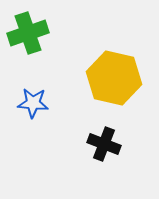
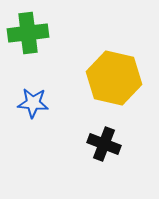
green cross: rotated 12 degrees clockwise
